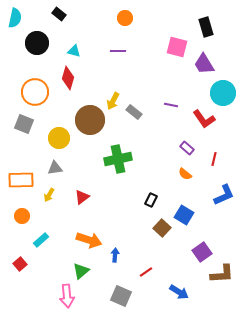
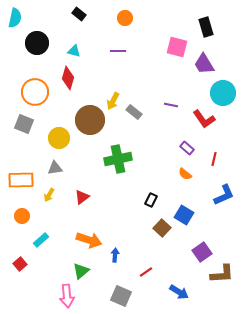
black rectangle at (59, 14): moved 20 px right
